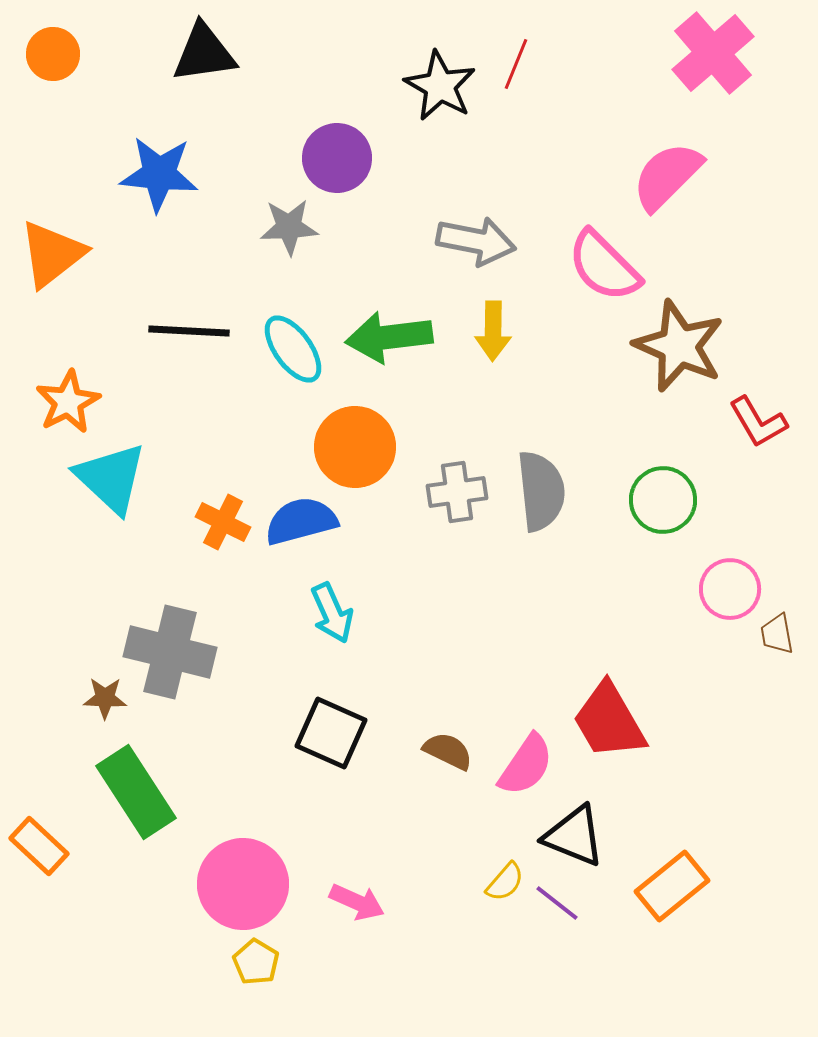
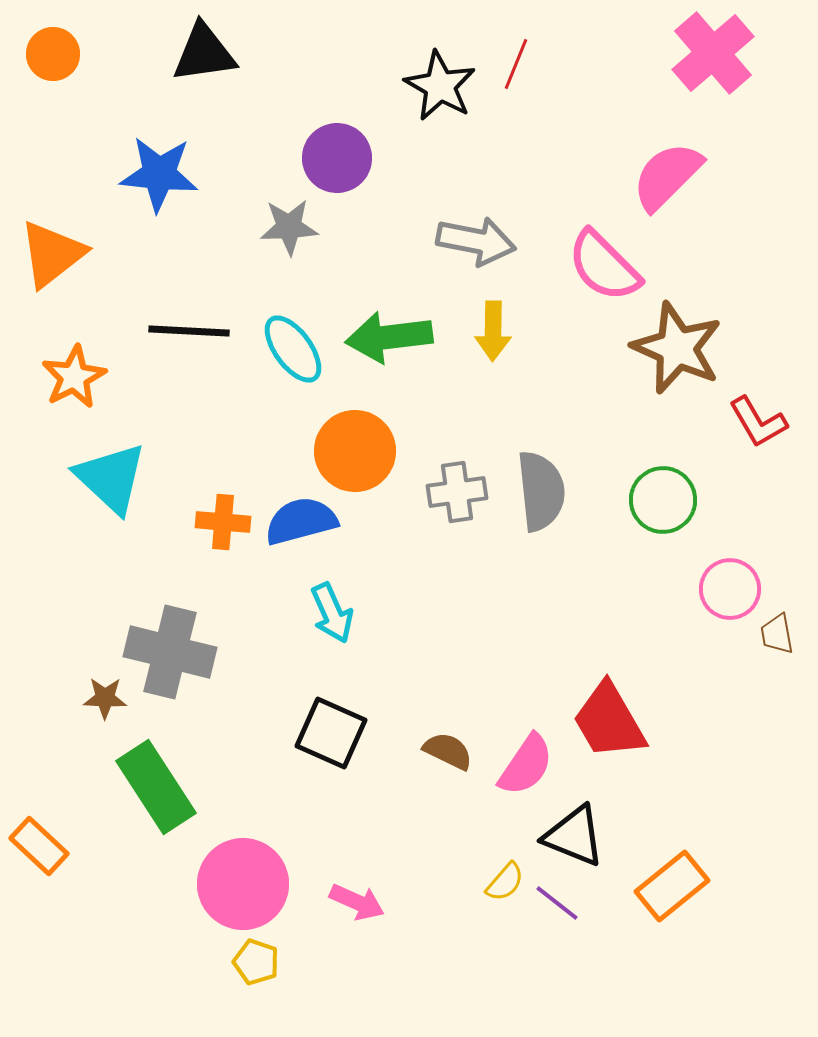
brown star at (679, 346): moved 2 px left, 2 px down
orange star at (68, 402): moved 6 px right, 25 px up
orange circle at (355, 447): moved 4 px down
orange cross at (223, 522): rotated 22 degrees counterclockwise
green rectangle at (136, 792): moved 20 px right, 5 px up
yellow pentagon at (256, 962): rotated 12 degrees counterclockwise
